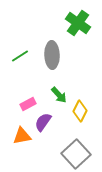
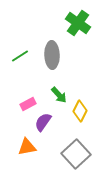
orange triangle: moved 5 px right, 11 px down
